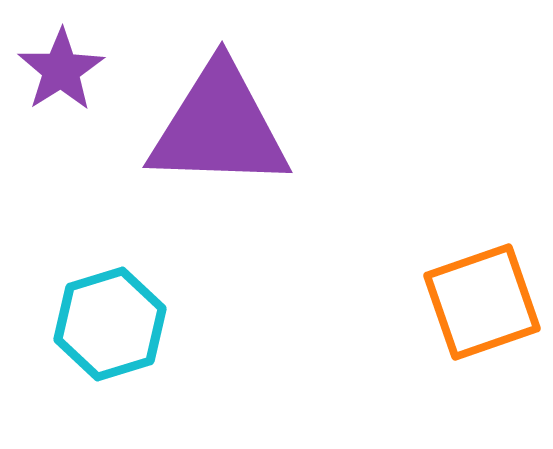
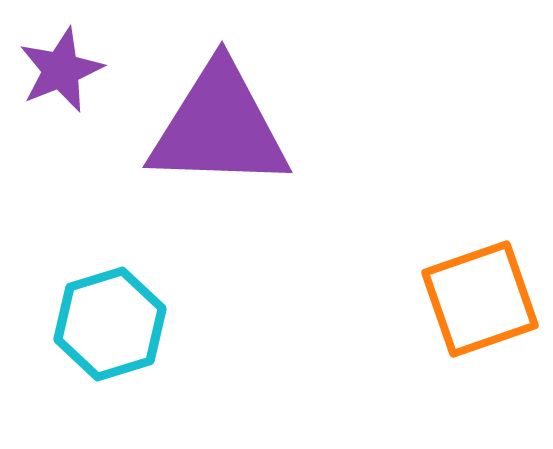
purple star: rotated 10 degrees clockwise
orange square: moved 2 px left, 3 px up
